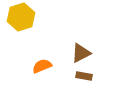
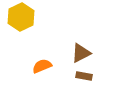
yellow hexagon: rotated 8 degrees counterclockwise
